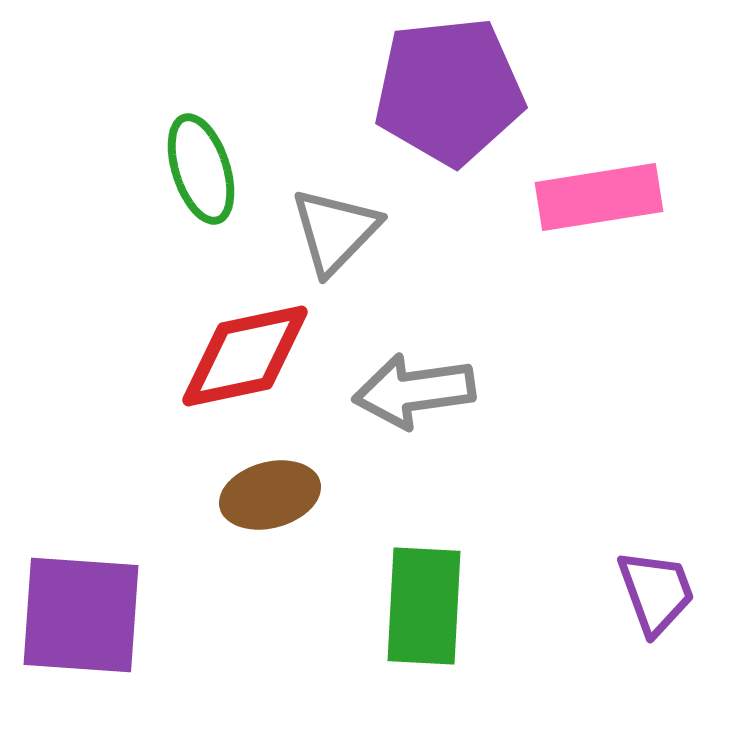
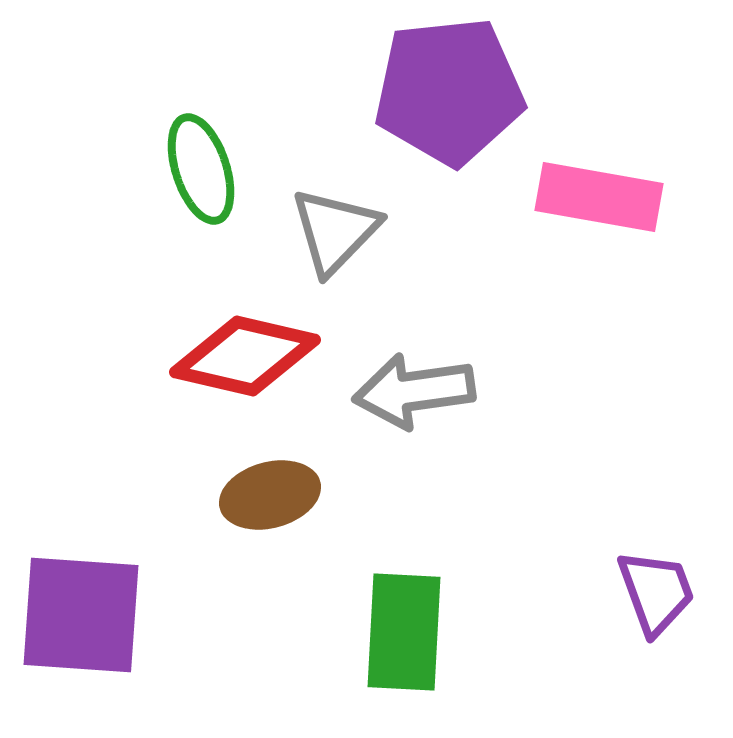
pink rectangle: rotated 19 degrees clockwise
red diamond: rotated 25 degrees clockwise
green rectangle: moved 20 px left, 26 px down
